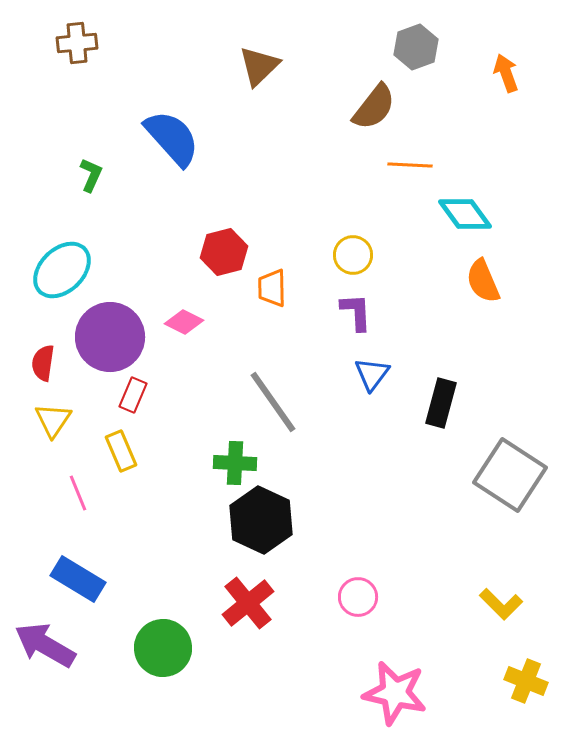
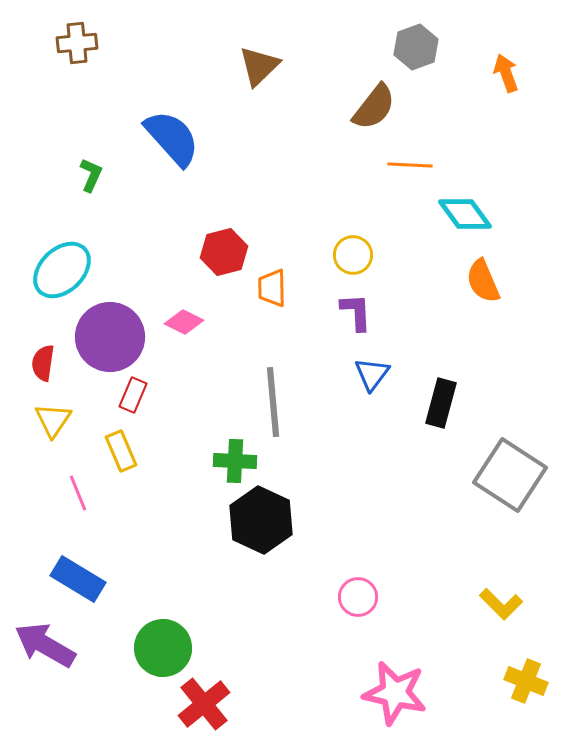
gray line: rotated 30 degrees clockwise
green cross: moved 2 px up
red cross: moved 44 px left, 101 px down
